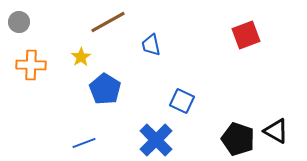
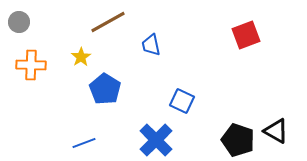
black pentagon: moved 1 px down
